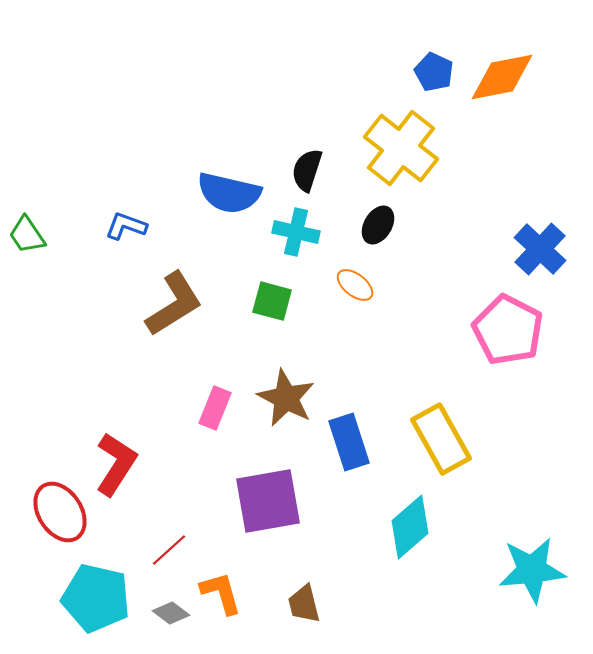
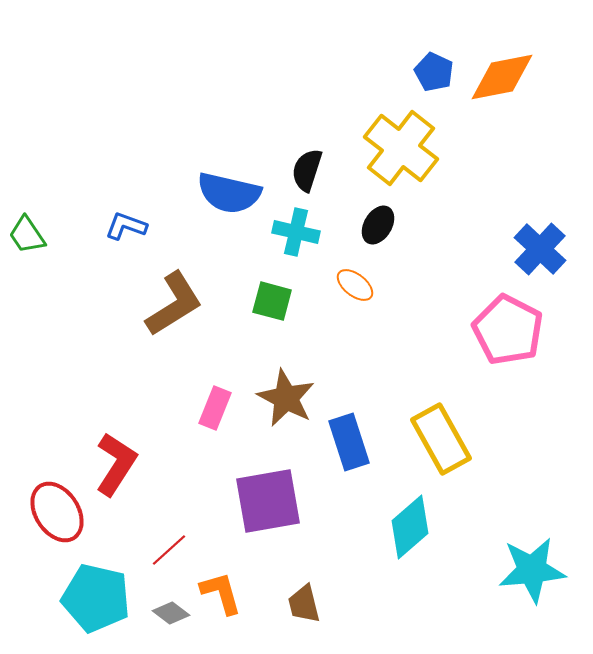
red ellipse: moved 3 px left
